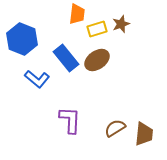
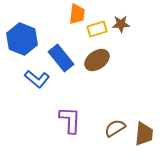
brown star: rotated 18 degrees clockwise
blue rectangle: moved 5 px left
